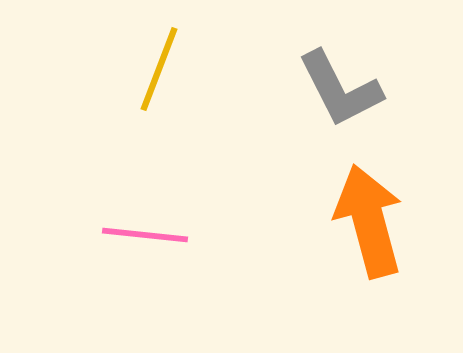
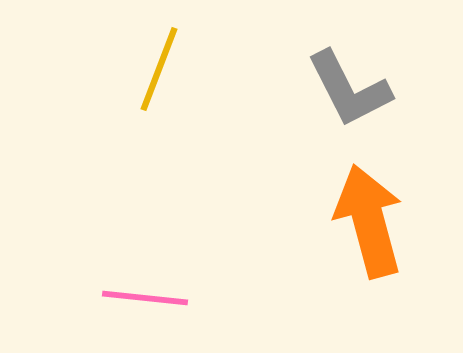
gray L-shape: moved 9 px right
pink line: moved 63 px down
